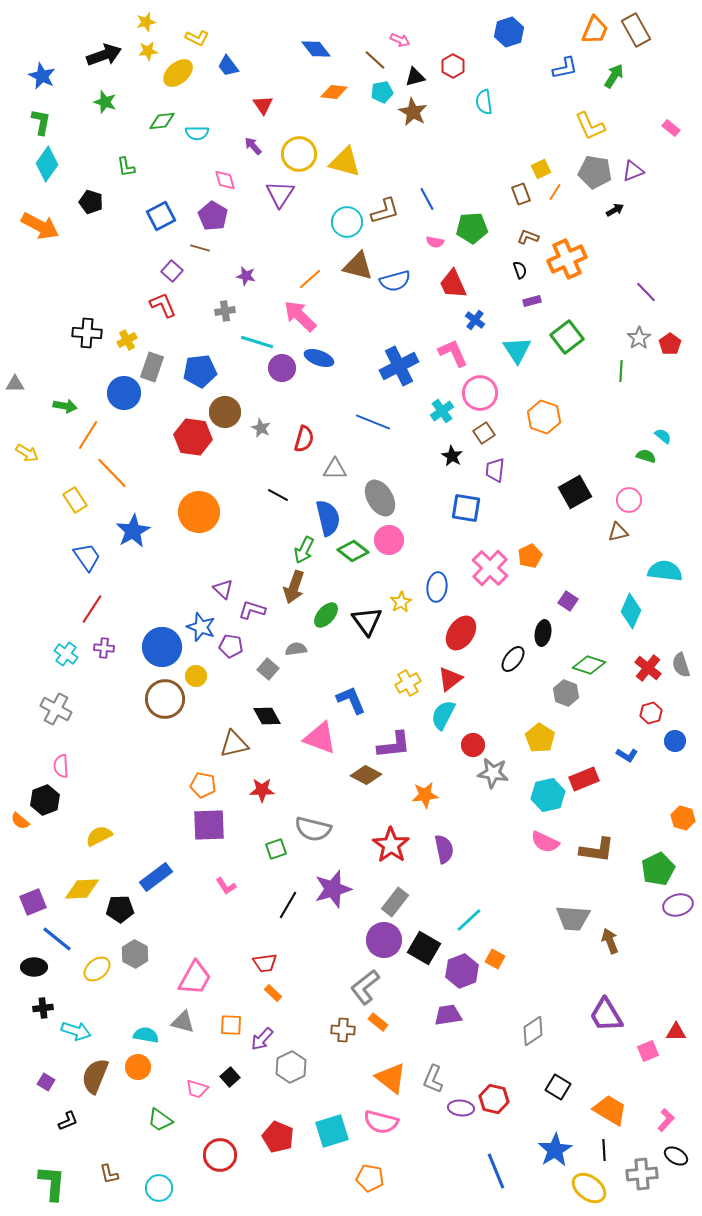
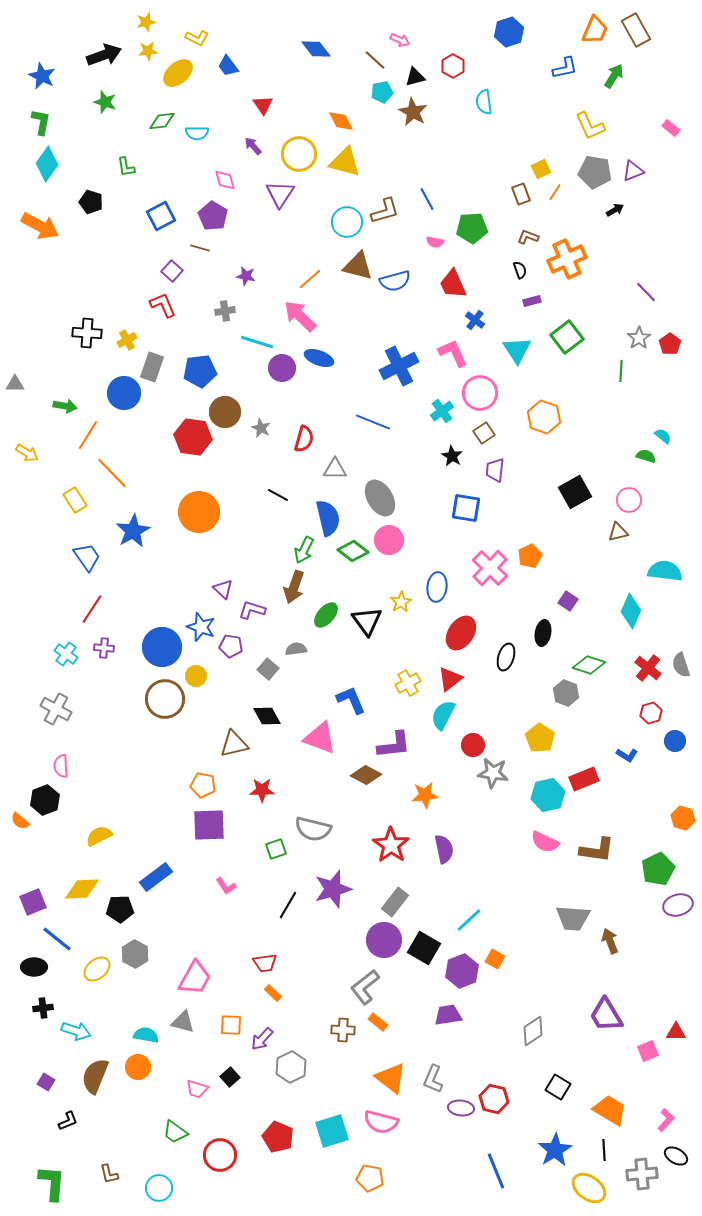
orange diamond at (334, 92): moved 7 px right, 29 px down; rotated 56 degrees clockwise
black ellipse at (513, 659): moved 7 px left, 2 px up; rotated 20 degrees counterclockwise
green trapezoid at (160, 1120): moved 15 px right, 12 px down
